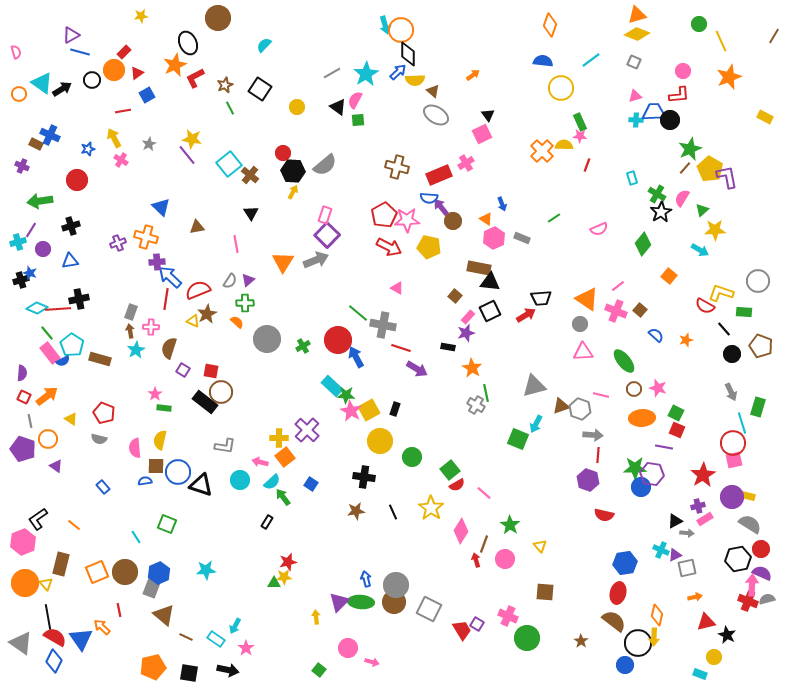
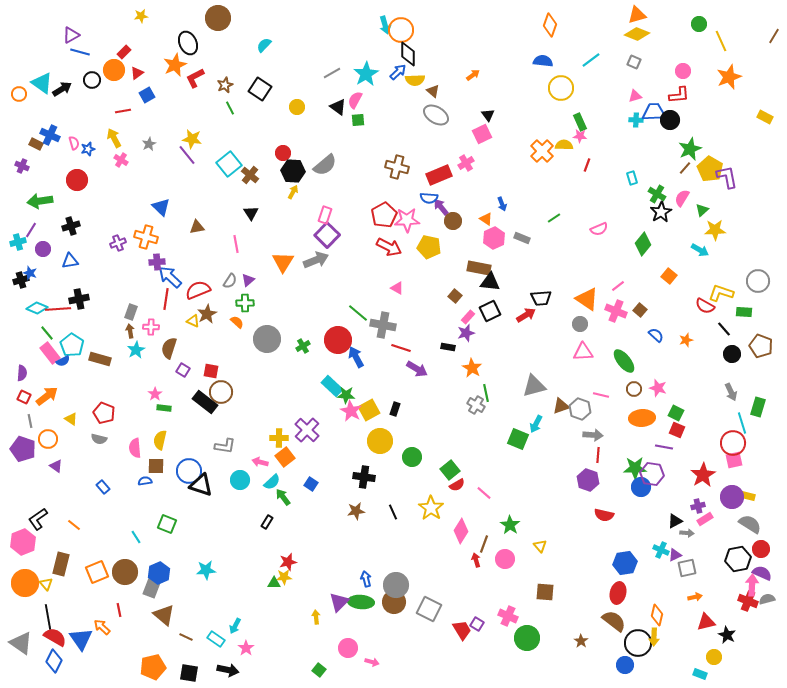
pink semicircle at (16, 52): moved 58 px right, 91 px down
blue circle at (178, 472): moved 11 px right, 1 px up
